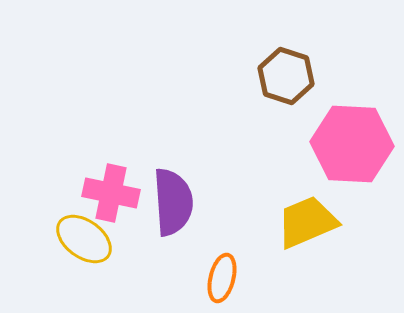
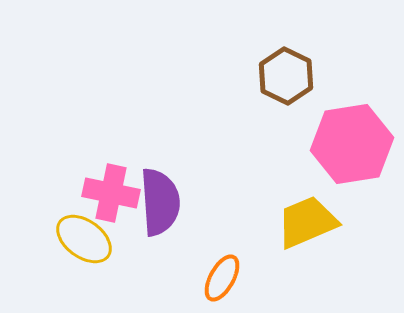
brown hexagon: rotated 8 degrees clockwise
pink hexagon: rotated 12 degrees counterclockwise
purple semicircle: moved 13 px left
orange ellipse: rotated 15 degrees clockwise
